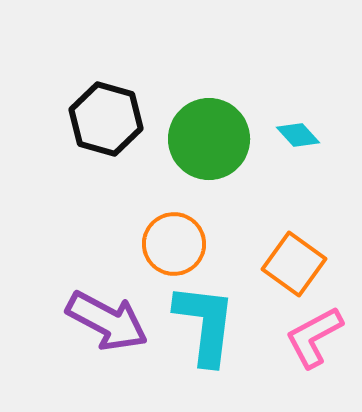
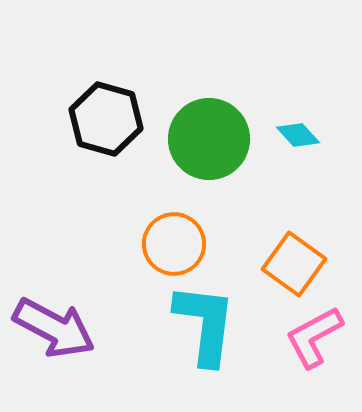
purple arrow: moved 53 px left, 7 px down
